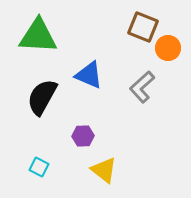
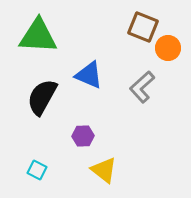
cyan square: moved 2 px left, 3 px down
